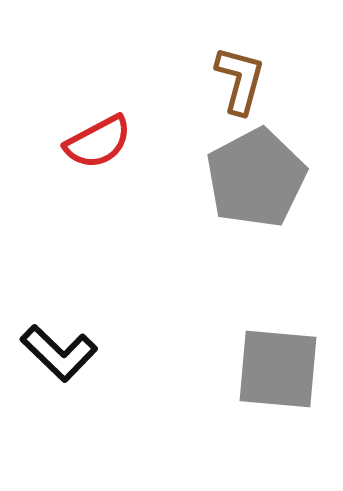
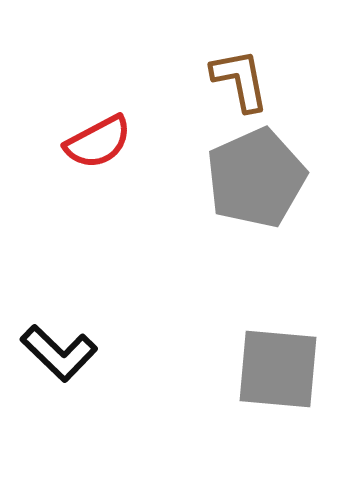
brown L-shape: rotated 26 degrees counterclockwise
gray pentagon: rotated 4 degrees clockwise
